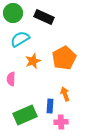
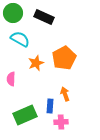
cyan semicircle: rotated 60 degrees clockwise
orange star: moved 3 px right, 2 px down
